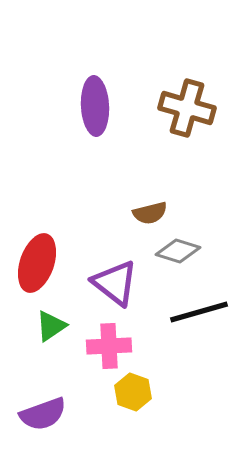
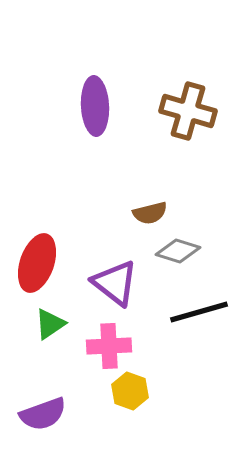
brown cross: moved 1 px right, 3 px down
green triangle: moved 1 px left, 2 px up
yellow hexagon: moved 3 px left, 1 px up
